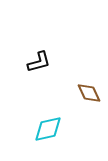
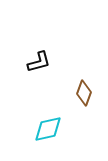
brown diamond: moved 5 px left; rotated 45 degrees clockwise
